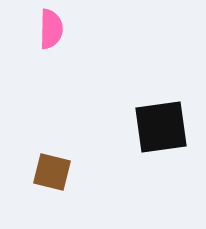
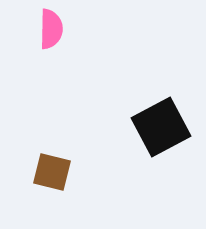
black square: rotated 20 degrees counterclockwise
